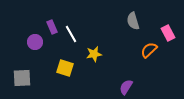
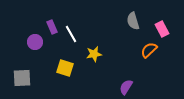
pink rectangle: moved 6 px left, 4 px up
